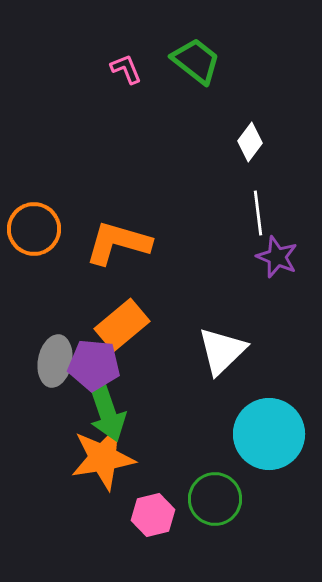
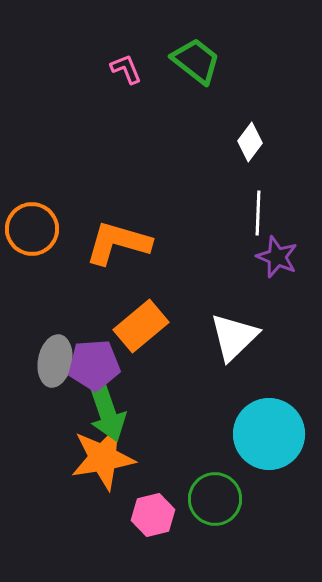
white line: rotated 9 degrees clockwise
orange circle: moved 2 px left
orange rectangle: moved 19 px right, 1 px down
white triangle: moved 12 px right, 14 px up
purple pentagon: rotated 9 degrees counterclockwise
